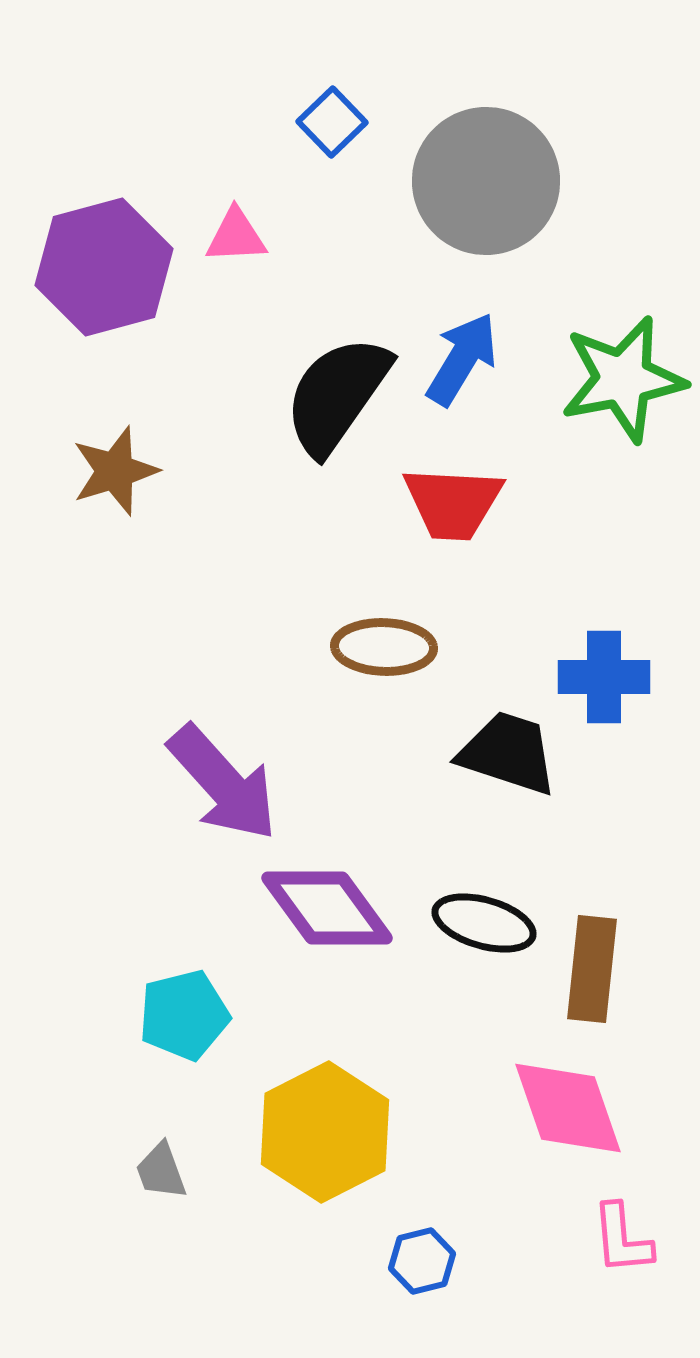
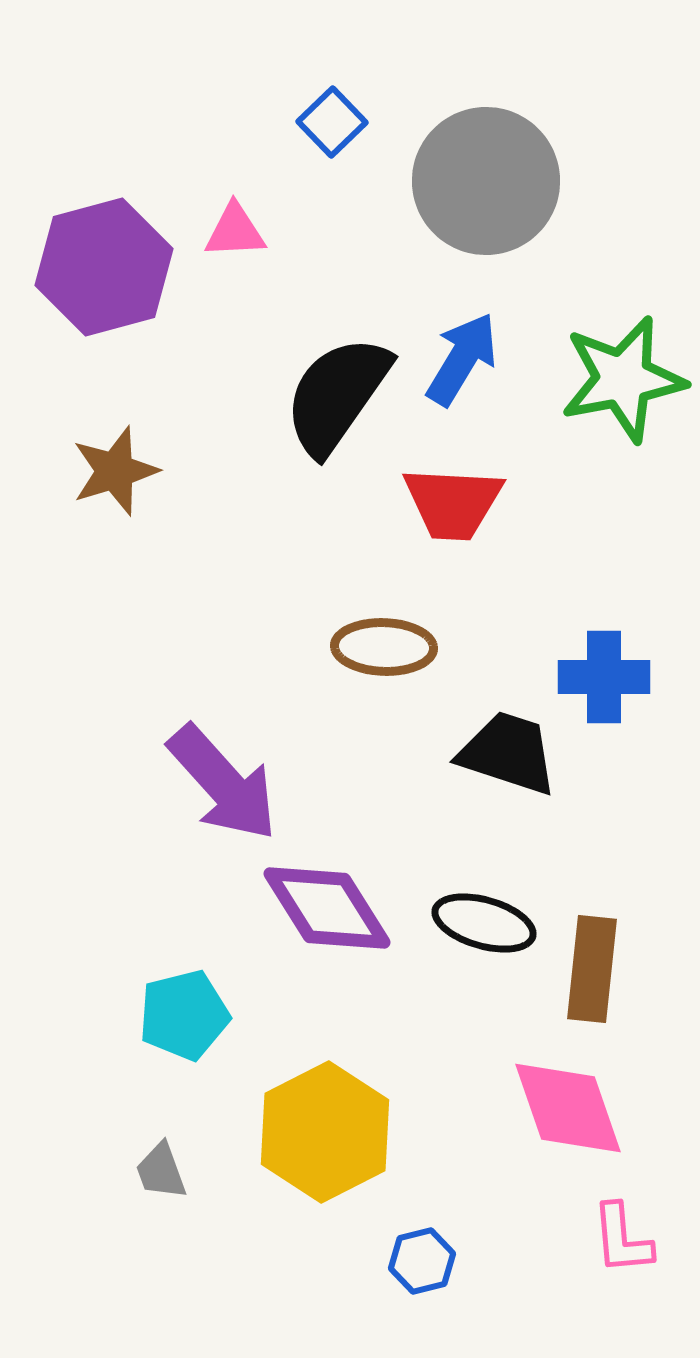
pink triangle: moved 1 px left, 5 px up
purple diamond: rotated 4 degrees clockwise
